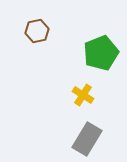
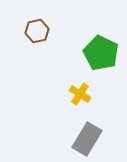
green pentagon: rotated 24 degrees counterclockwise
yellow cross: moved 3 px left, 1 px up
